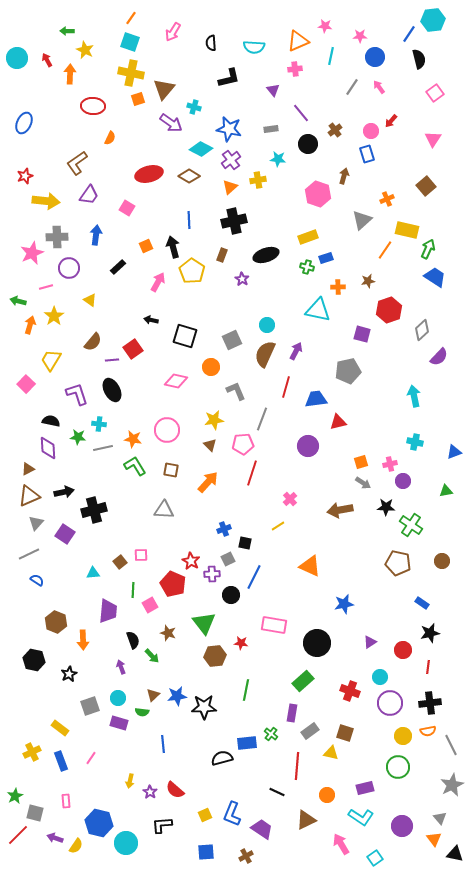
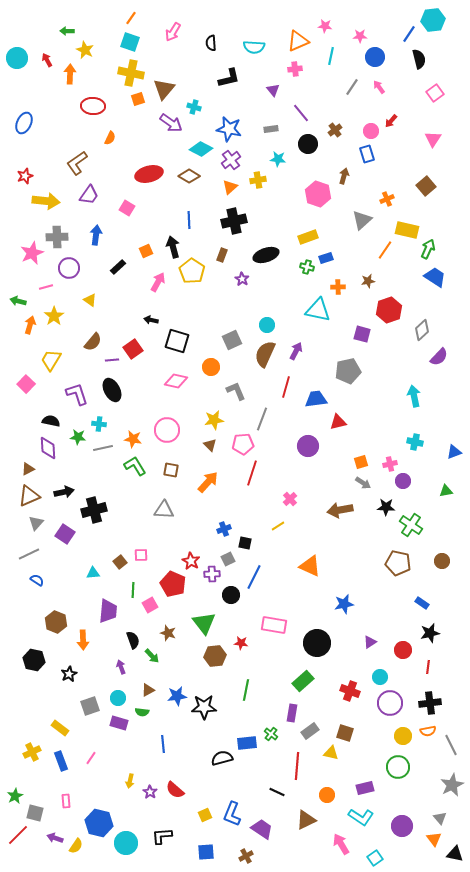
orange square at (146, 246): moved 5 px down
black square at (185, 336): moved 8 px left, 5 px down
brown triangle at (153, 695): moved 5 px left, 5 px up; rotated 16 degrees clockwise
black L-shape at (162, 825): moved 11 px down
